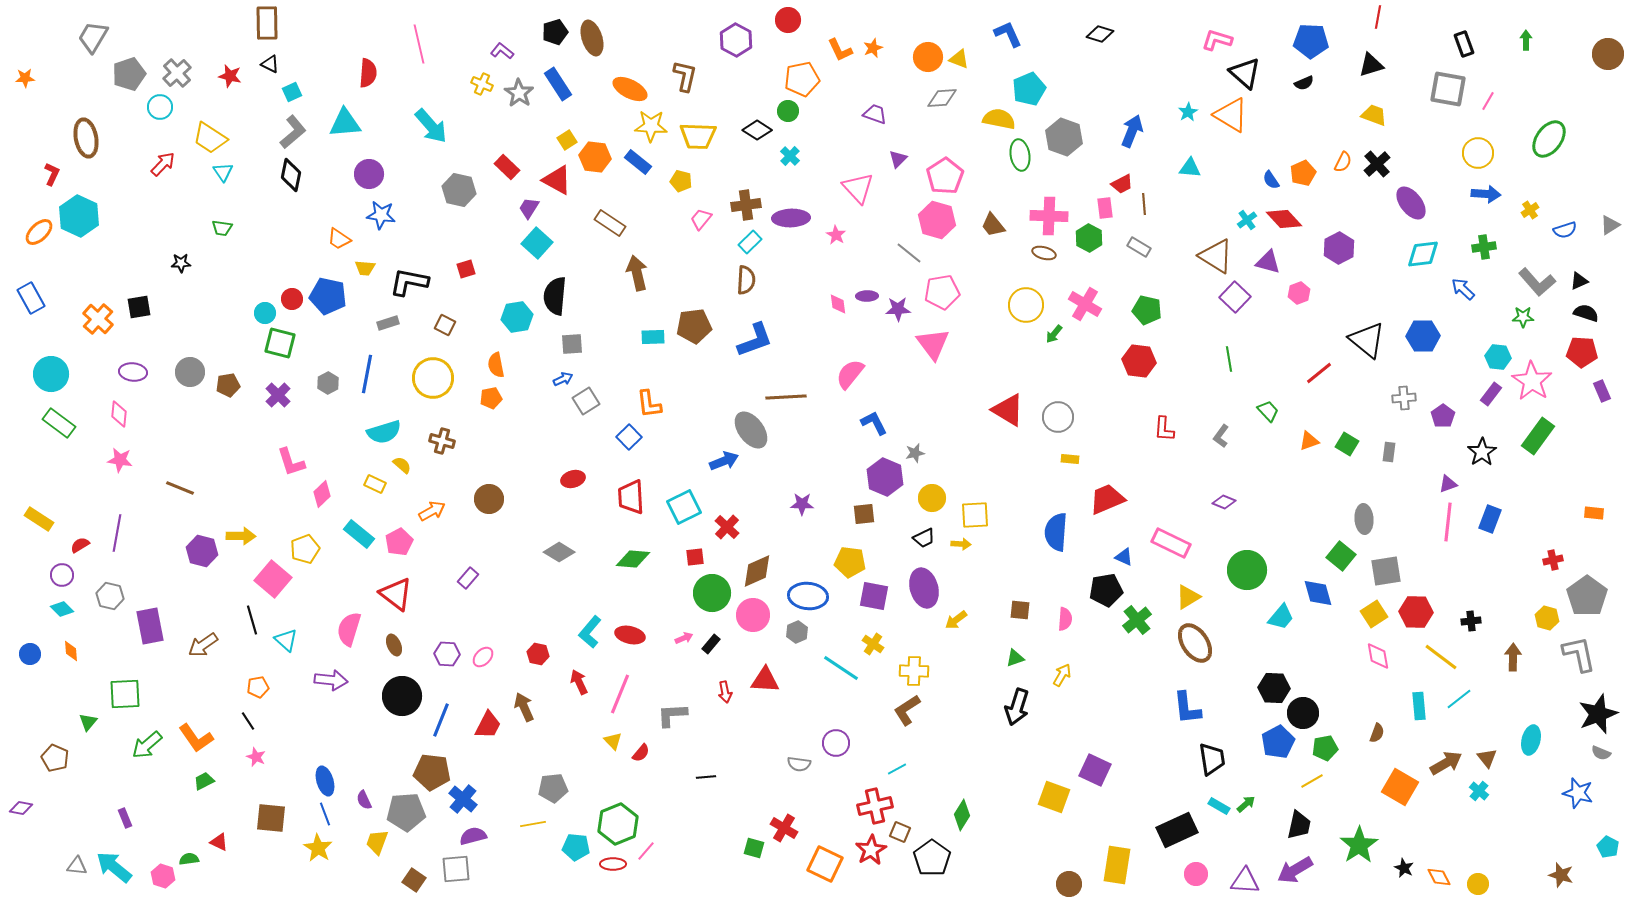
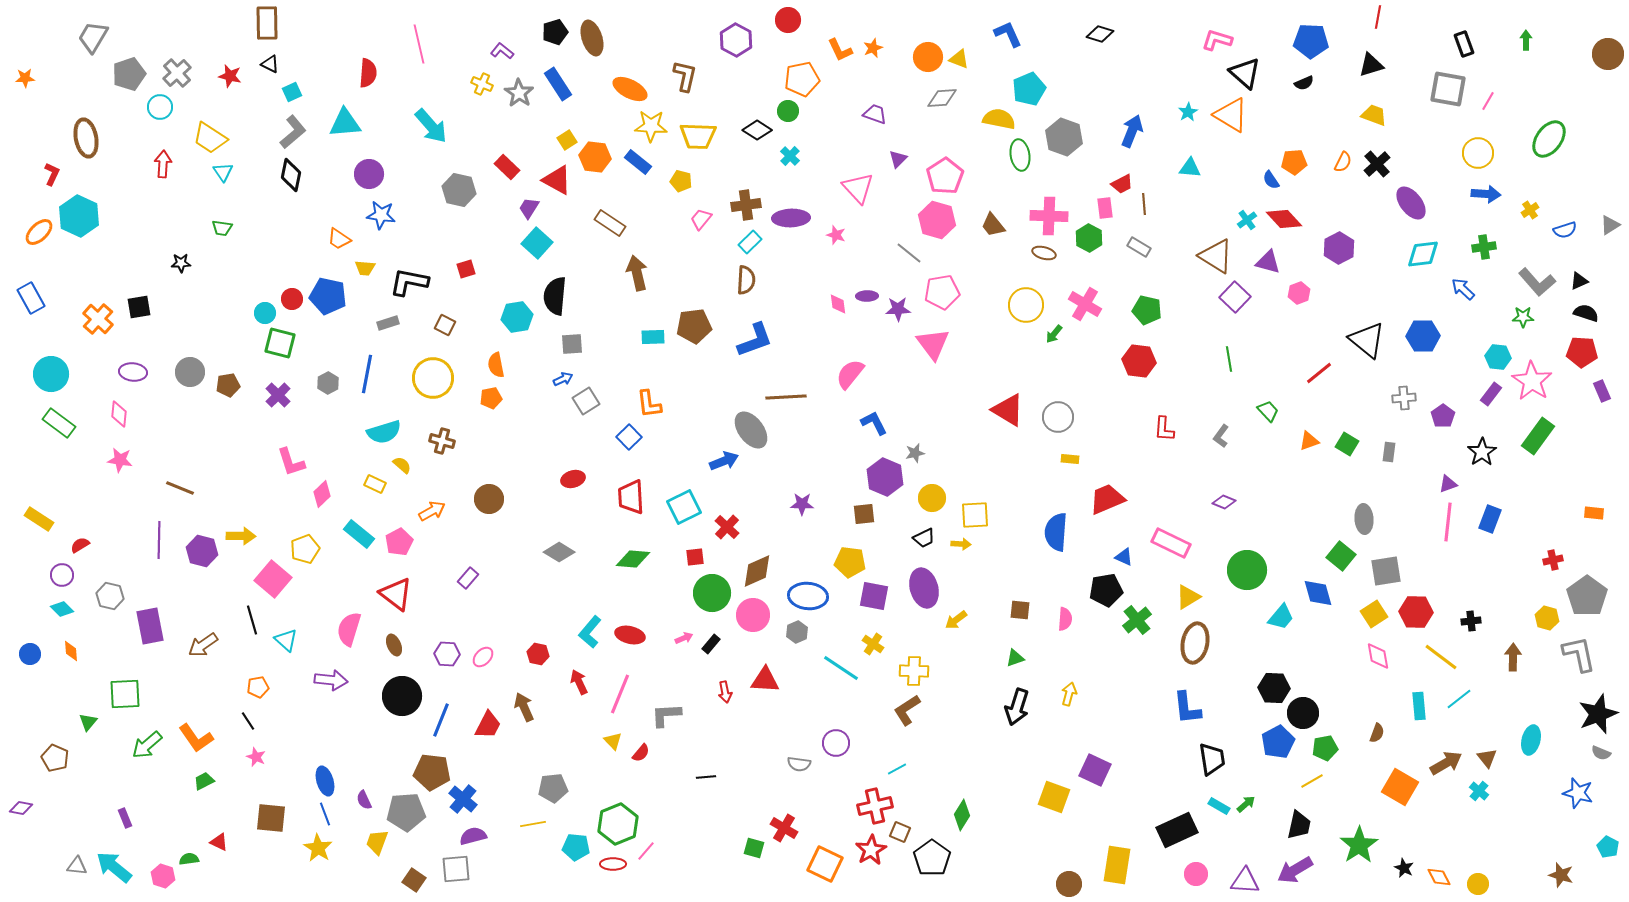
red arrow at (163, 164): rotated 40 degrees counterclockwise
orange pentagon at (1303, 173): moved 9 px left, 11 px up; rotated 20 degrees clockwise
pink star at (836, 235): rotated 12 degrees counterclockwise
purple line at (117, 533): moved 42 px right, 7 px down; rotated 9 degrees counterclockwise
brown ellipse at (1195, 643): rotated 45 degrees clockwise
yellow arrow at (1062, 675): moved 7 px right, 19 px down; rotated 15 degrees counterclockwise
gray L-shape at (672, 715): moved 6 px left
